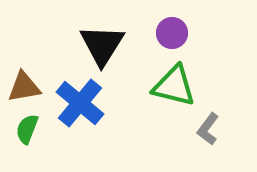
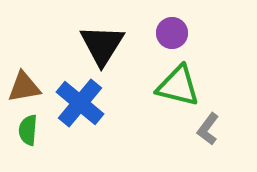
green triangle: moved 4 px right
green semicircle: moved 1 px right, 1 px down; rotated 16 degrees counterclockwise
